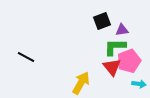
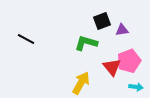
green L-shape: moved 29 px left, 4 px up; rotated 15 degrees clockwise
black line: moved 18 px up
cyan arrow: moved 3 px left, 3 px down
